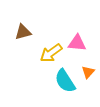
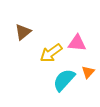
brown triangle: rotated 24 degrees counterclockwise
cyan semicircle: moved 1 px left, 1 px up; rotated 75 degrees clockwise
